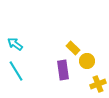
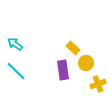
yellow circle: moved 1 px left, 2 px down
cyan line: rotated 15 degrees counterclockwise
